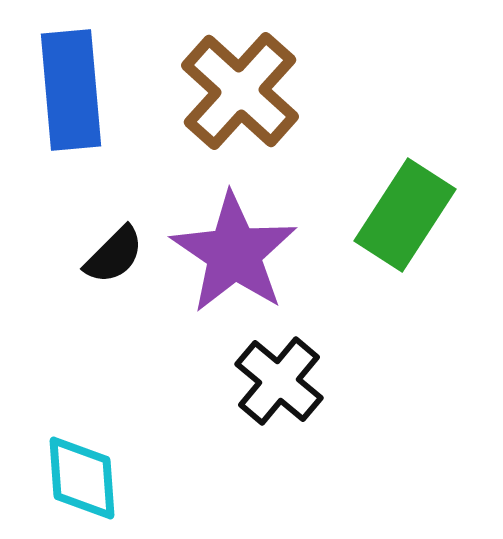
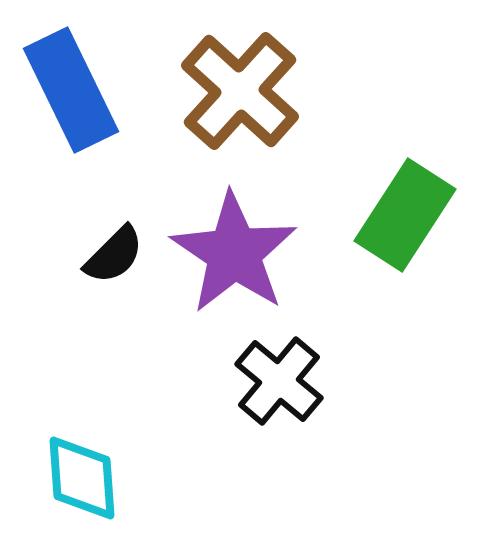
blue rectangle: rotated 21 degrees counterclockwise
